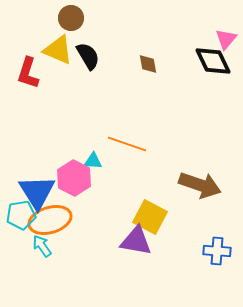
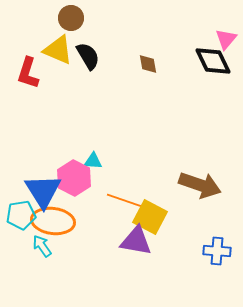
orange line: moved 1 px left, 57 px down
blue triangle: moved 6 px right, 1 px up
orange ellipse: moved 3 px right, 1 px down; rotated 24 degrees clockwise
